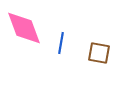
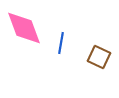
brown square: moved 4 px down; rotated 15 degrees clockwise
